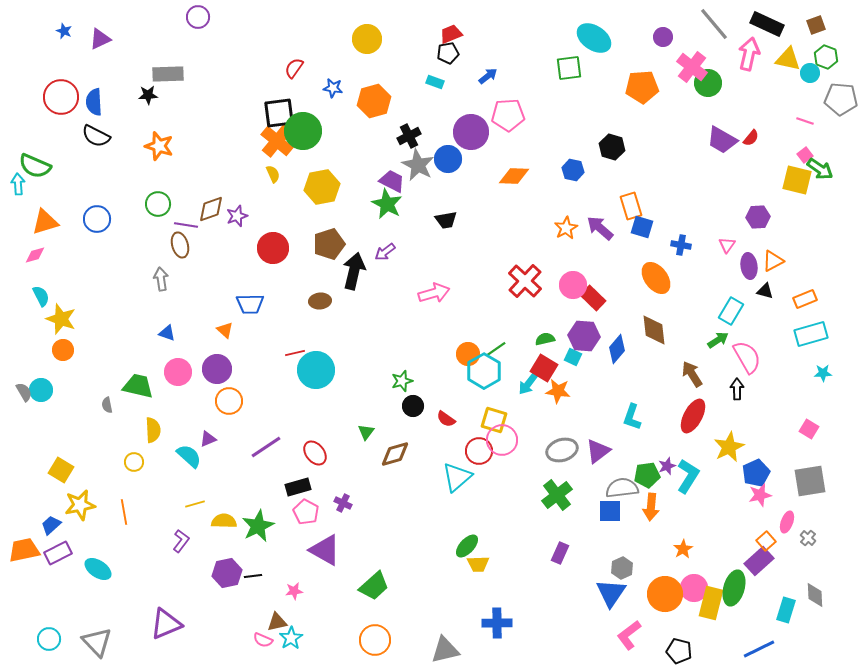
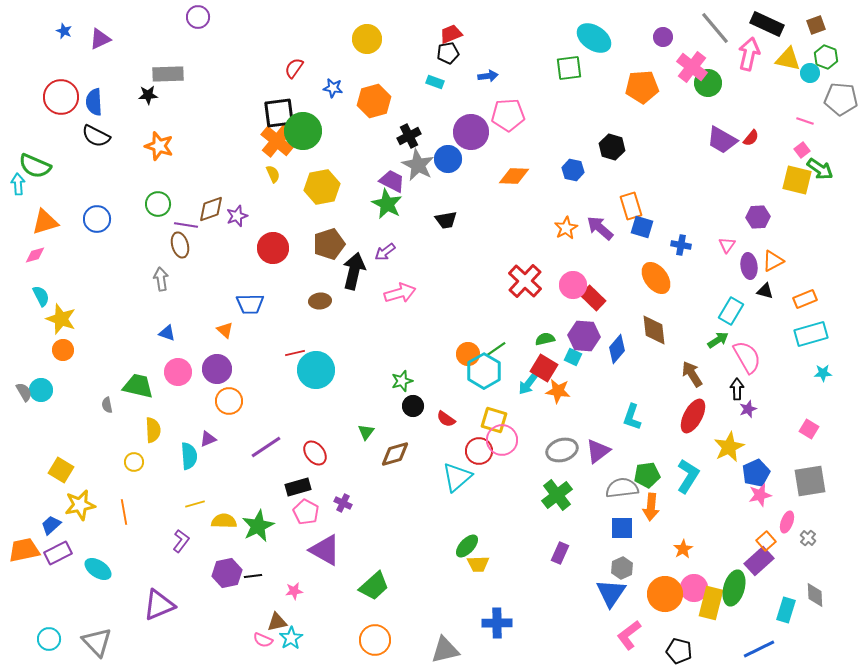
gray line at (714, 24): moved 1 px right, 4 px down
blue arrow at (488, 76): rotated 30 degrees clockwise
pink square at (805, 155): moved 3 px left, 5 px up
pink arrow at (434, 293): moved 34 px left
cyan semicircle at (189, 456): rotated 44 degrees clockwise
purple star at (667, 466): moved 81 px right, 57 px up
blue square at (610, 511): moved 12 px right, 17 px down
purple triangle at (166, 624): moved 7 px left, 19 px up
